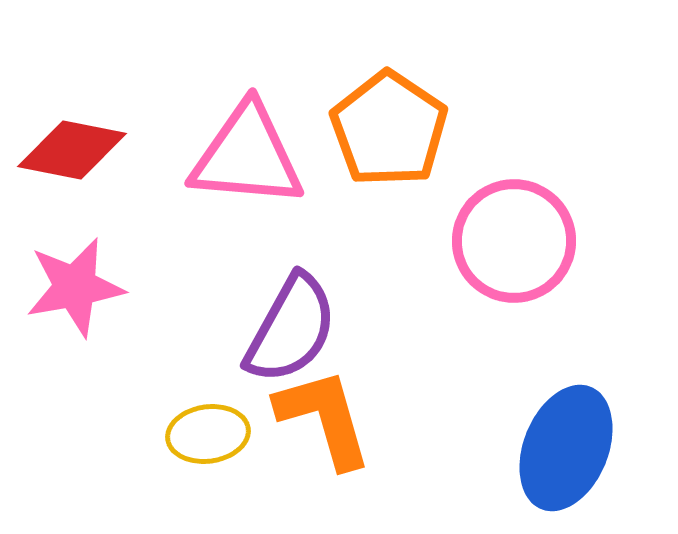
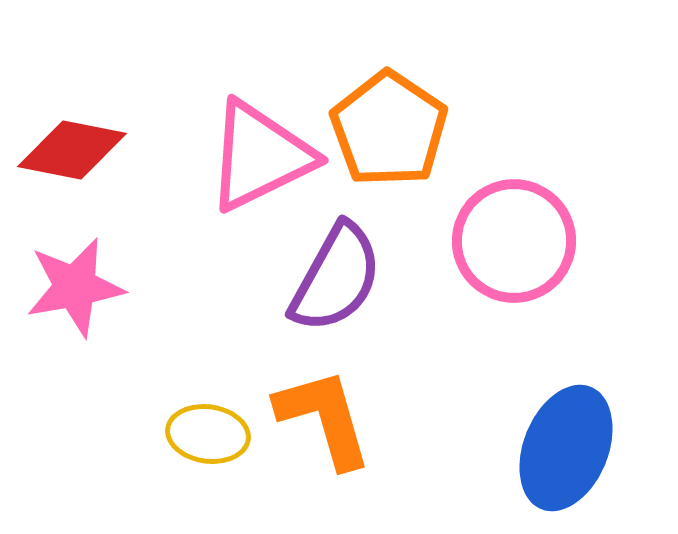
pink triangle: moved 13 px right; rotated 31 degrees counterclockwise
purple semicircle: moved 45 px right, 51 px up
yellow ellipse: rotated 16 degrees clockwise
